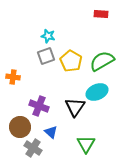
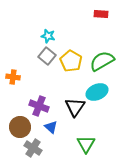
gray square: moved 1 px right; rotated 30 degrees counterclockwise
blue triangle: moved 5 px up
